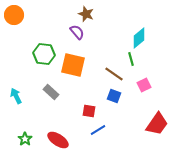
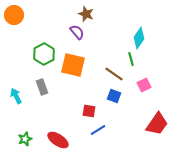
cyan diamond: rotated 15 degrees counterclockwise
green hexagon: rotated 25 degrees clockwise
gray rectangle: moved 9 px left, 5 px up; rotated 28 degrees clockwise
green star: rotated 16 degrees clockwise
